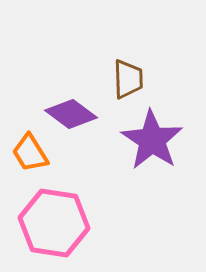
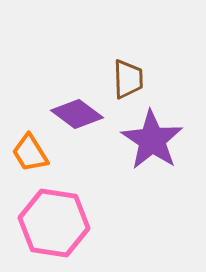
purple diamond: moved 6 px right
